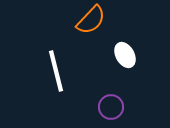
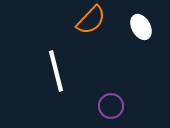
white ellipse: moved 16 px right, 28 px up
purple circle: moved 1 px up
